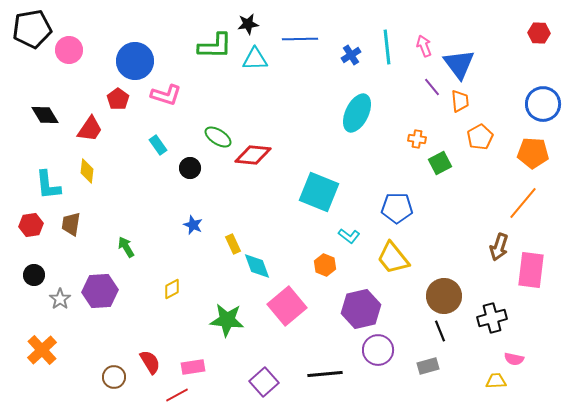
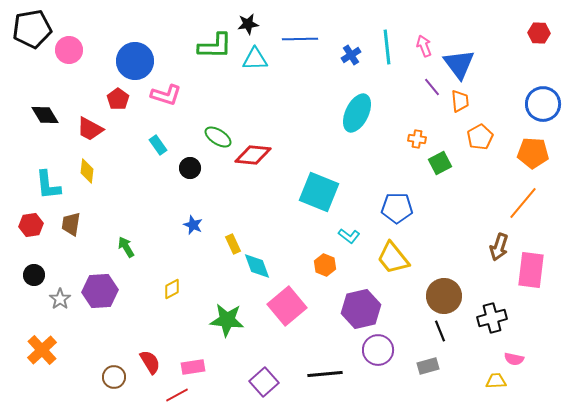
red trapezoid at (90, 129): rotated 84 degrees clockwise
